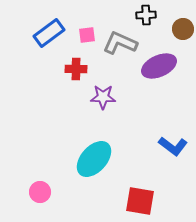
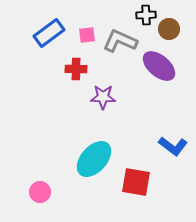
brown circle: moved 14 px left
gray L-shape: moved 2 px up
purple ellipse: rotated 64 degrees clockwise
red square: moved 4 px left, 19 px up
